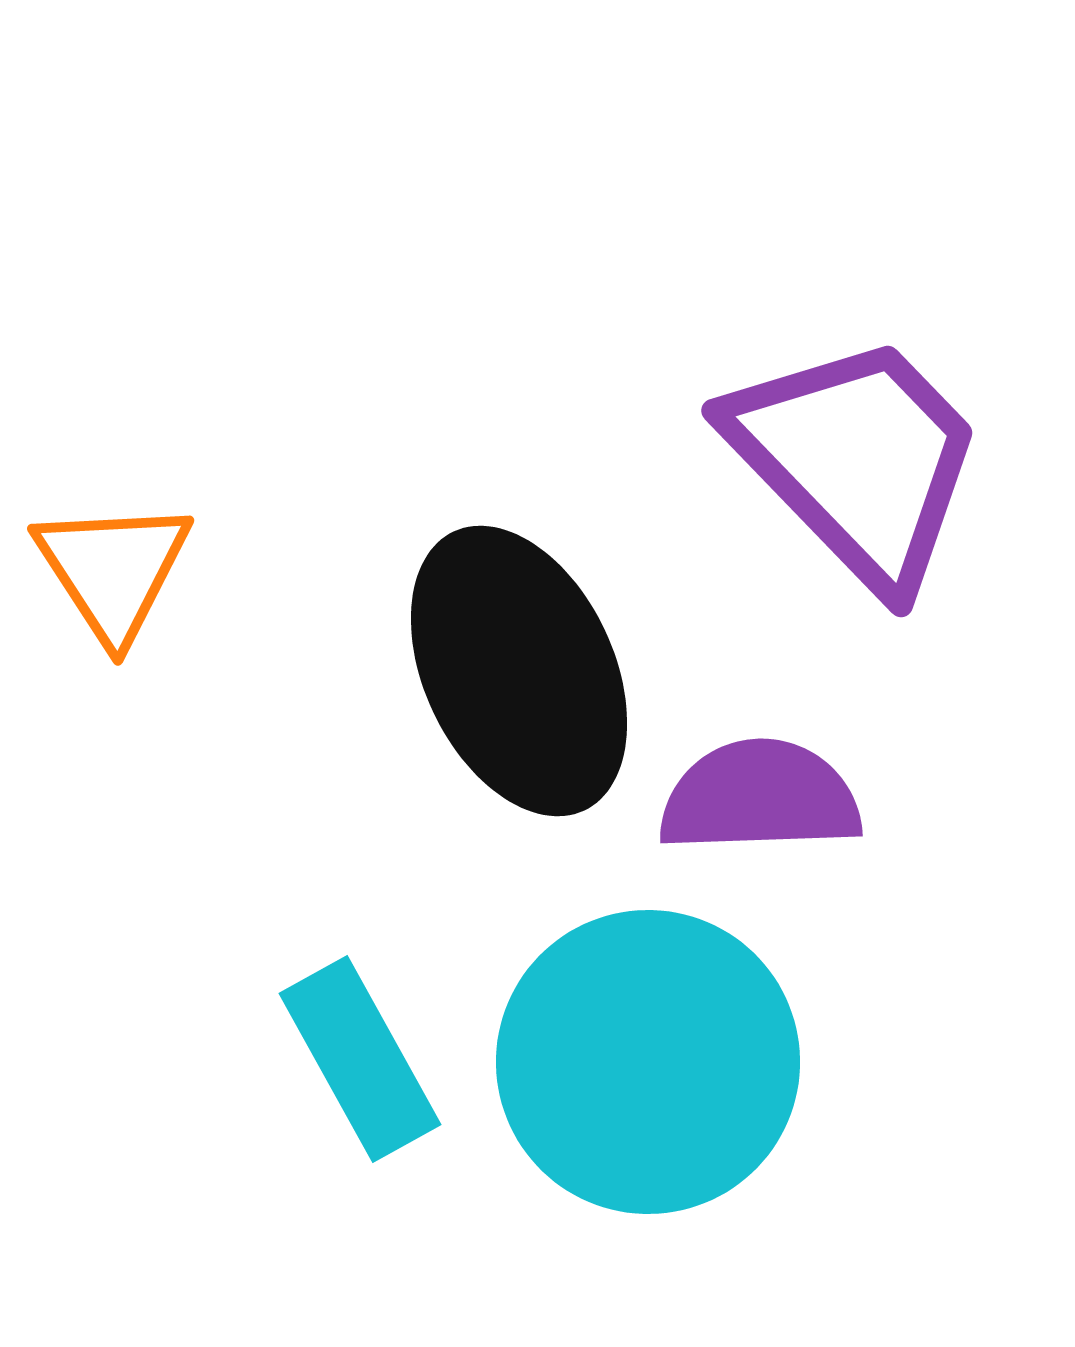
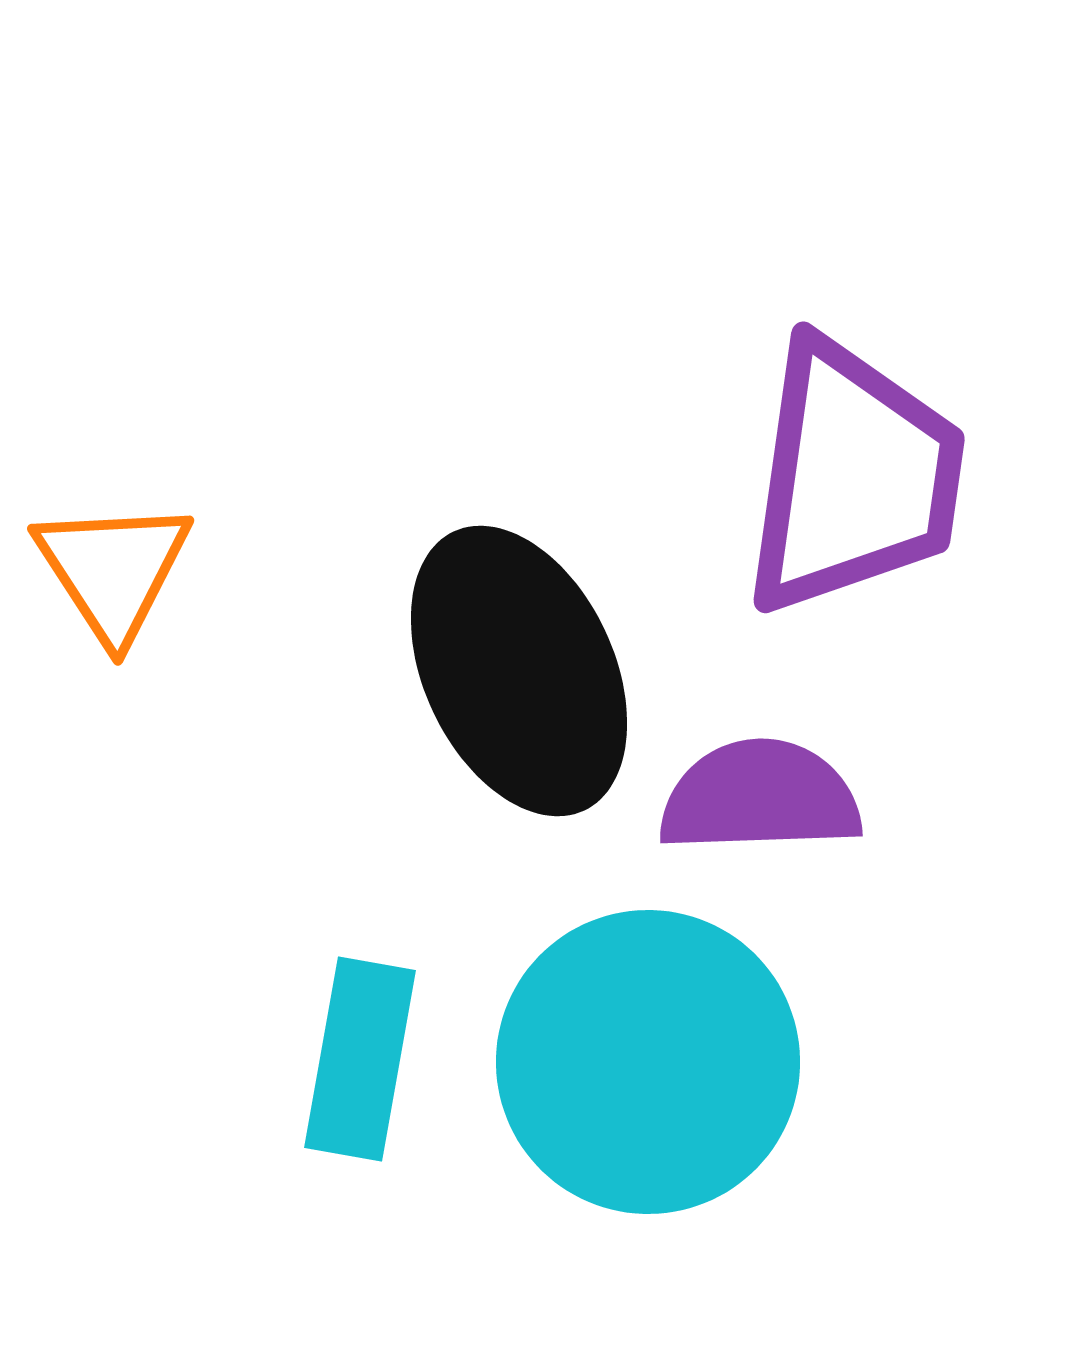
purple trapezoid: moved 4 px left, 17 px down; rotated 52 degrees clockwise
cyan rectangle: rotated 39 degrees clockwise
